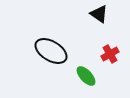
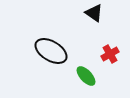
black triangle: moved 5 px left, 1 px up
